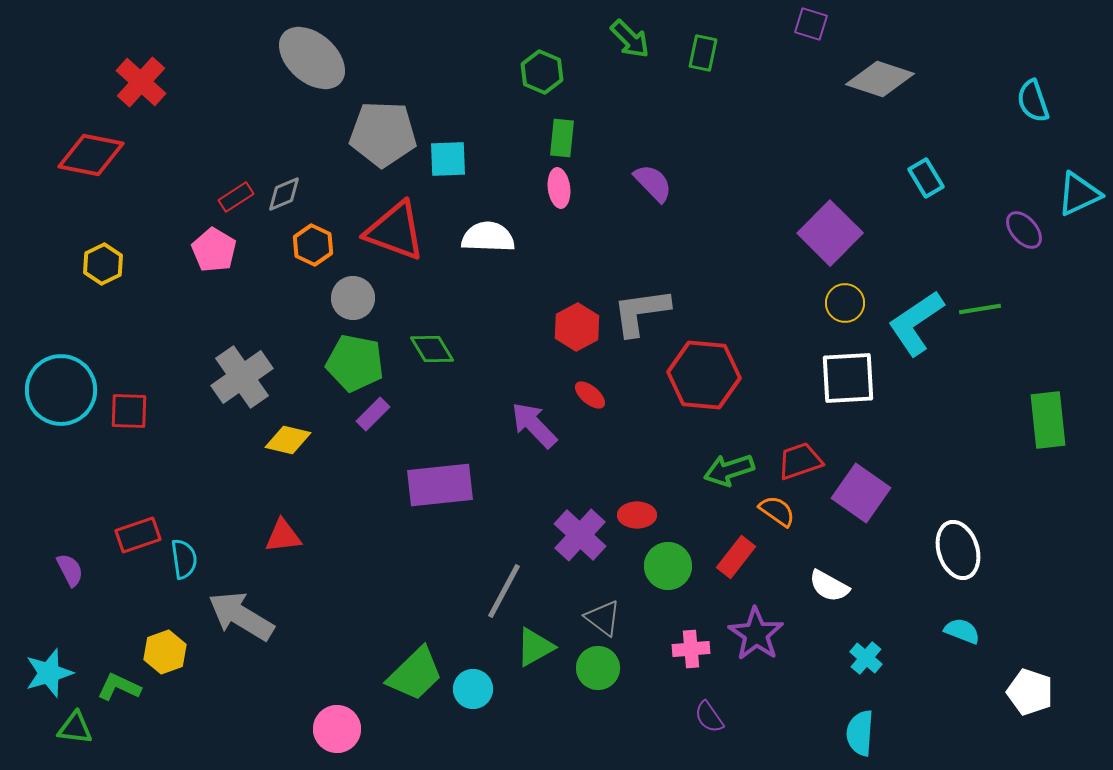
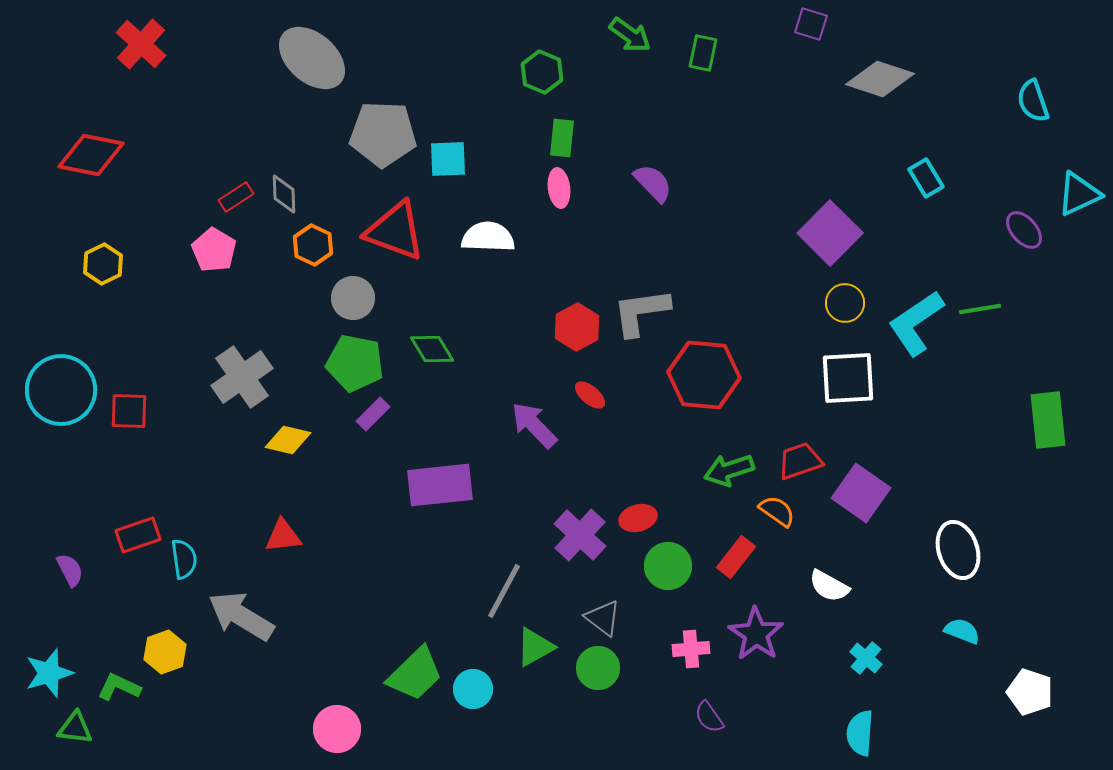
green arrow at (630, 39): moved 4 px up; rotated 9 degrees counterclockwise
red cross at (141, 82): moved 38 px up
gray diamond at (284, 194): rotated 69 degrees counterclockwise
red ellipse at (637, 515): moved 1 px right, 3 px down; rotated 15 degrees counterclockwise
